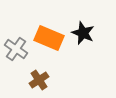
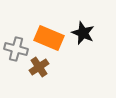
gray cross: rotated 20 degrees counterclockwise
brown cross: moved 13 px up
